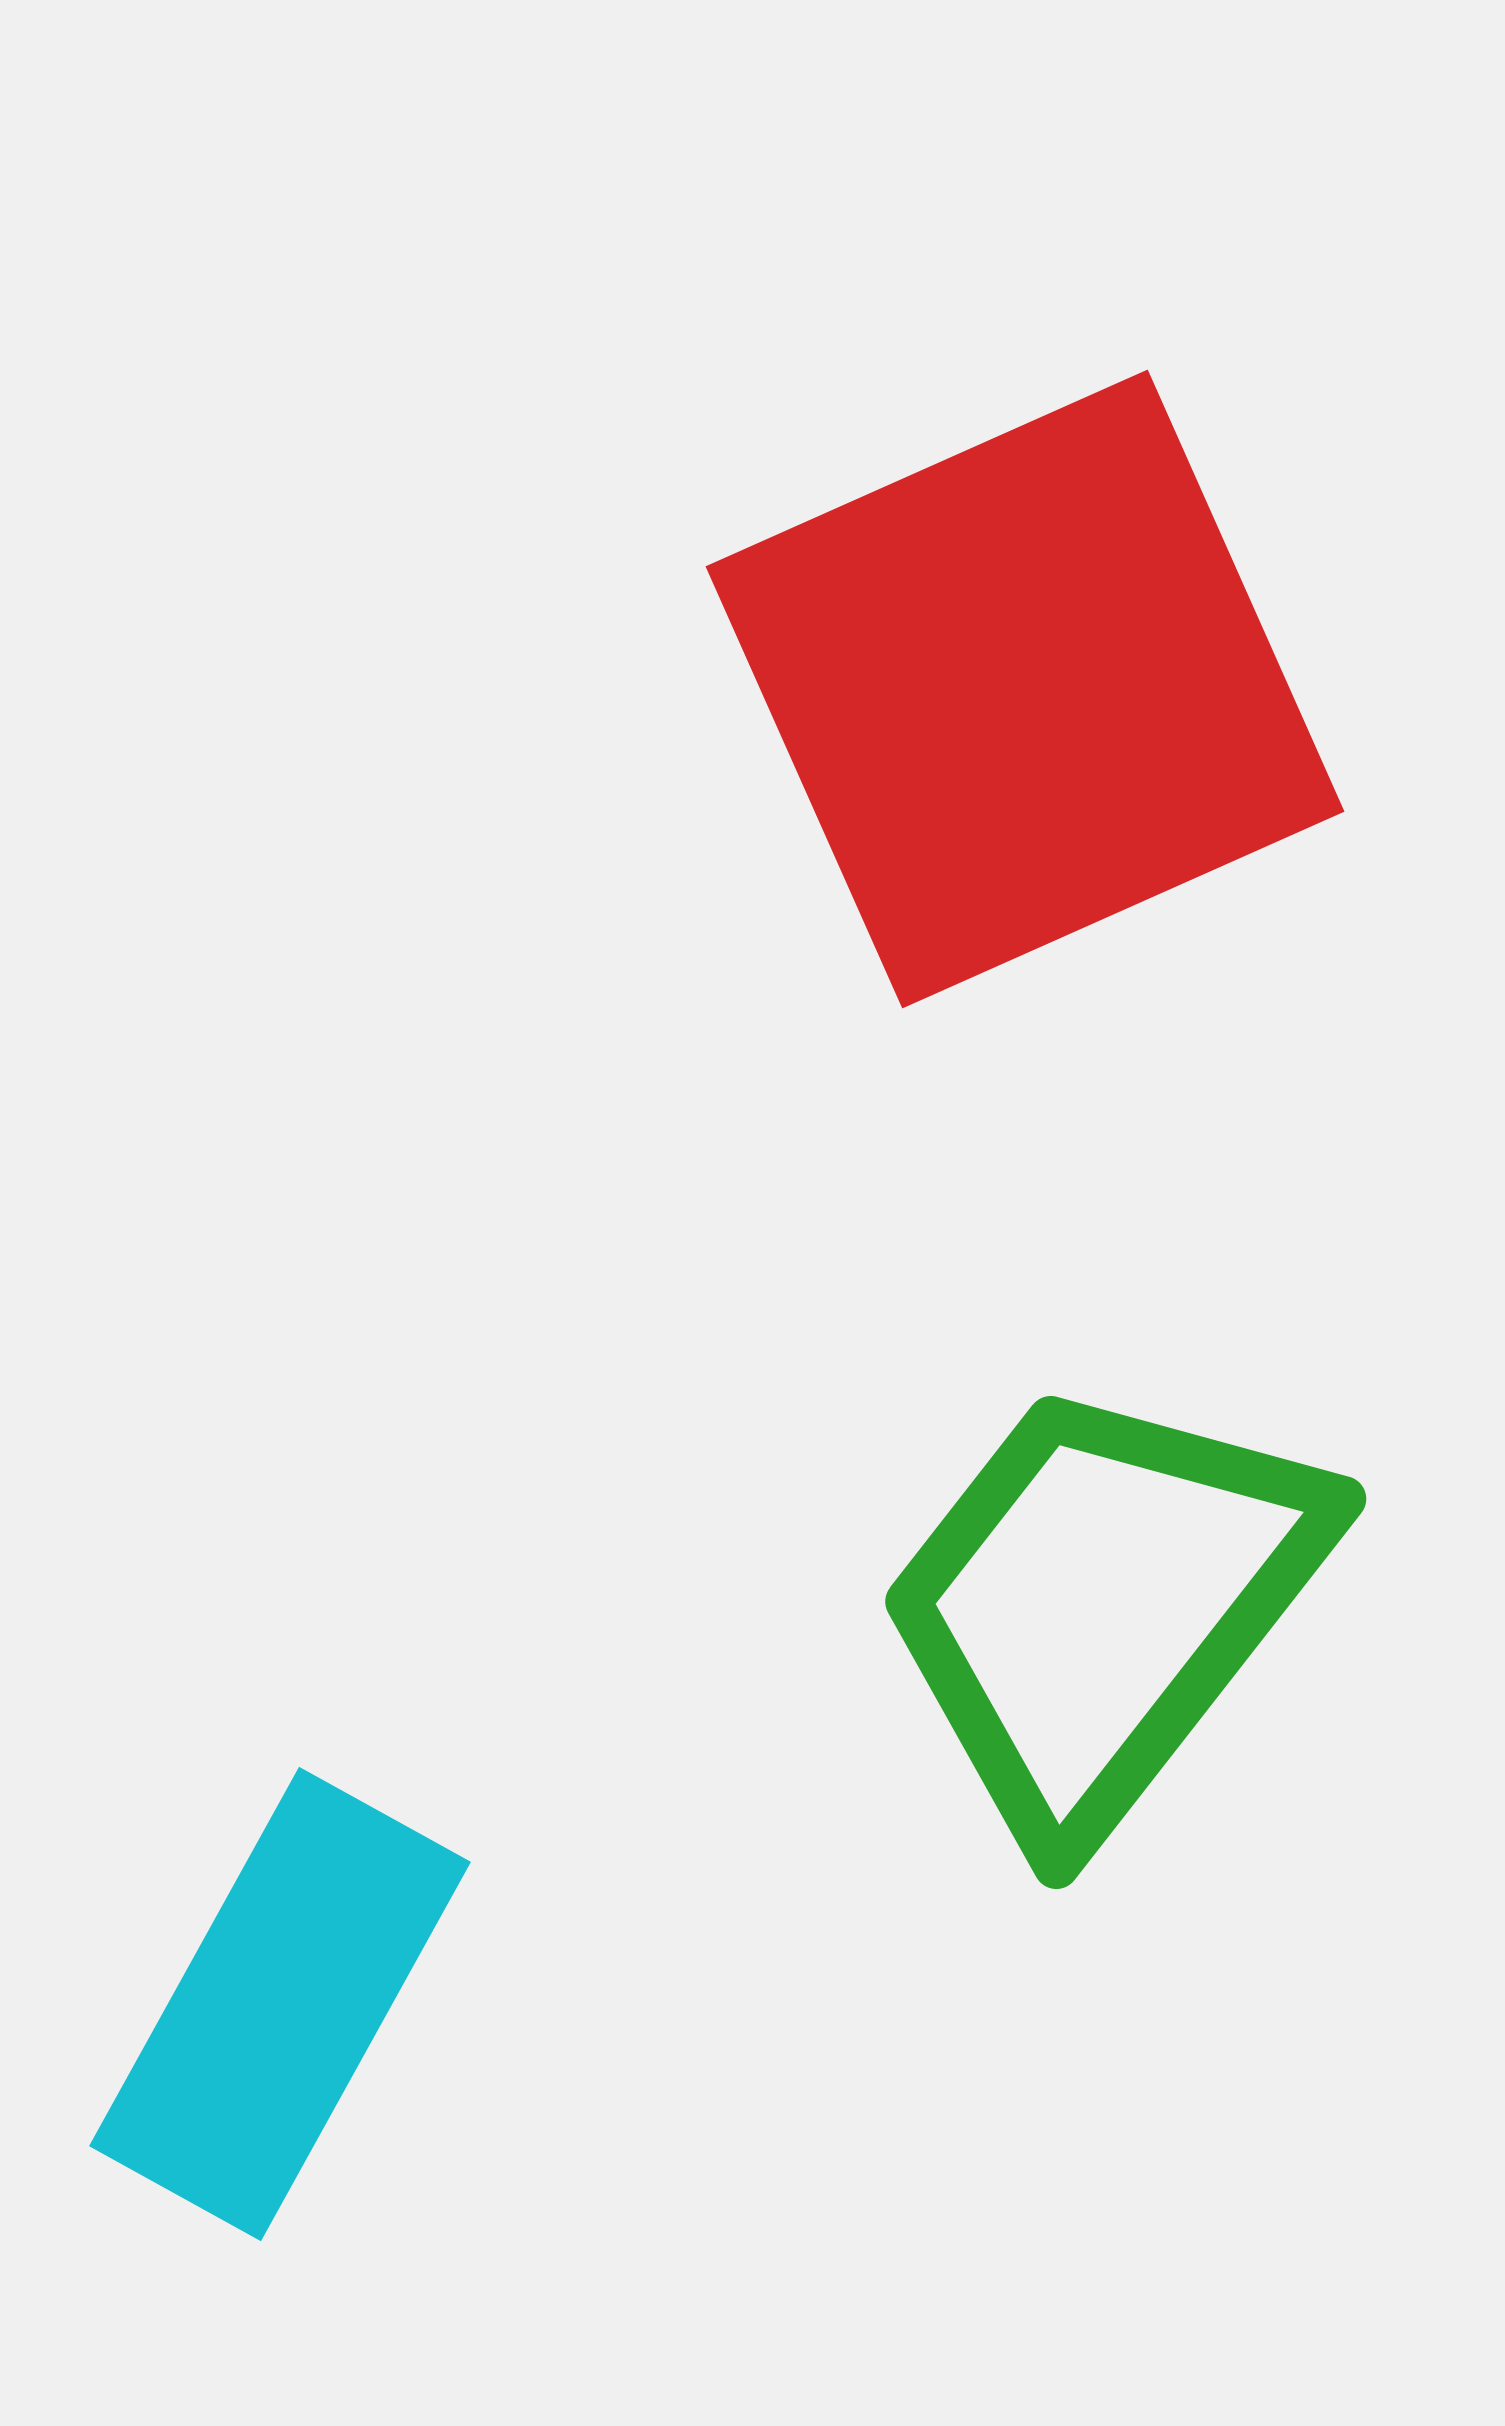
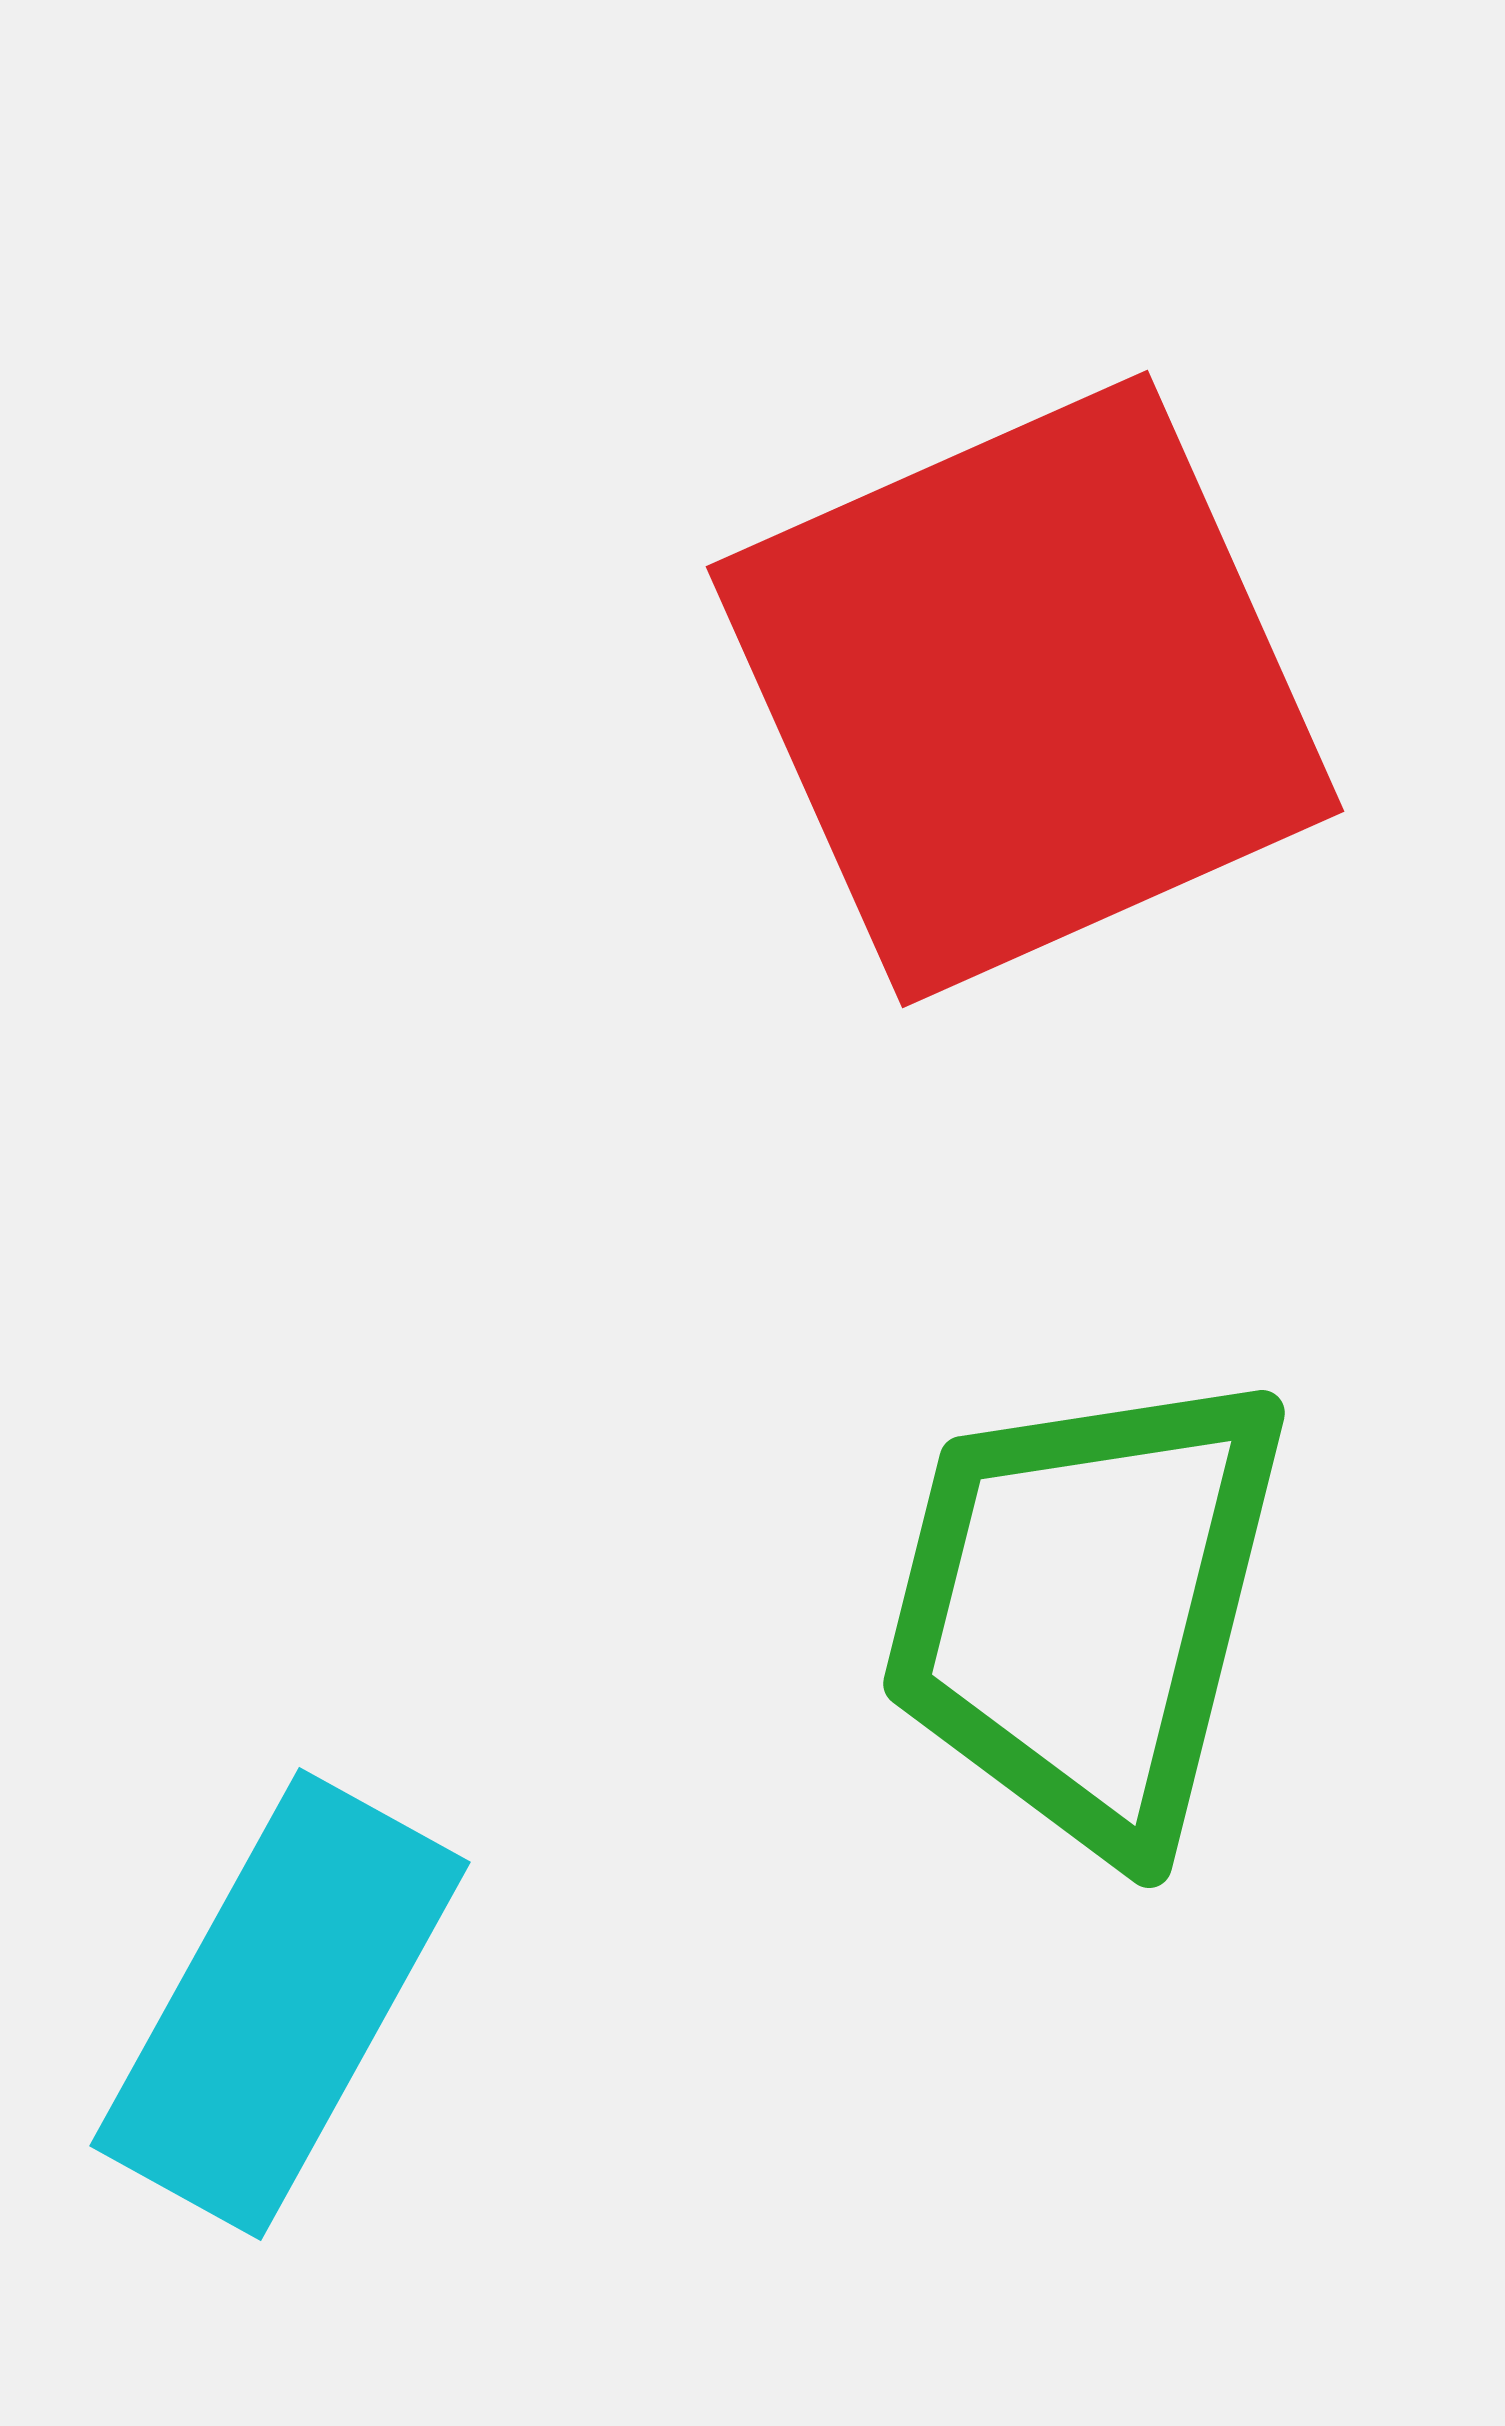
green trapezoid: moved 17 px left, 3 px down; rotated 24 degrees counterclockwise
